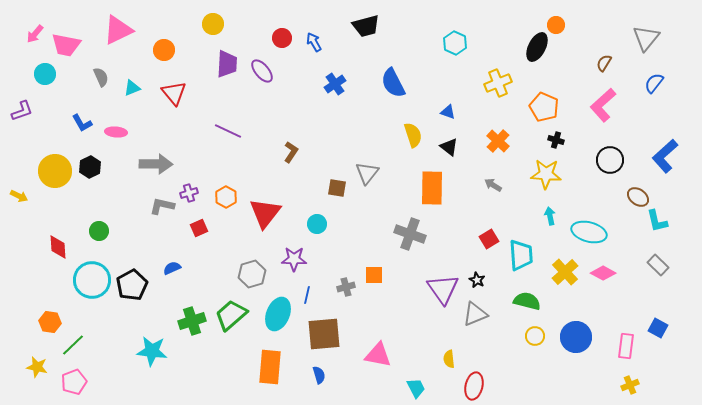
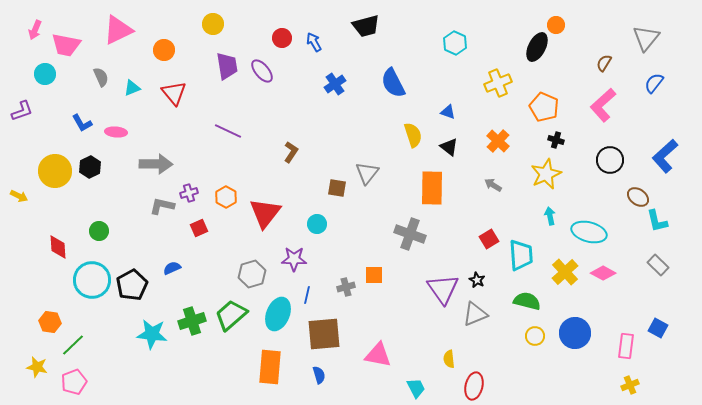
pink arrow at (35, 34): moved 4 px up; rotated 18 degrees counterclockwise
purple trapezoid at (227, 64): moved 2 px down; rotated 12 degrees counterclockwise
yellow star at (546, 174): rotated 28 degrees counterclockwise
blue circle at (576, 337): moved 1 px left, 4 px up
cyan star at (152, 351): moved 17 px up
